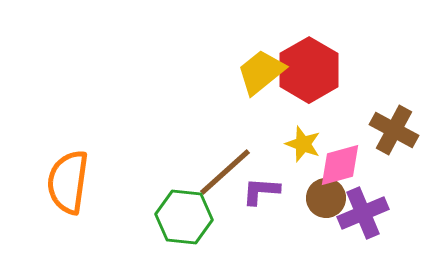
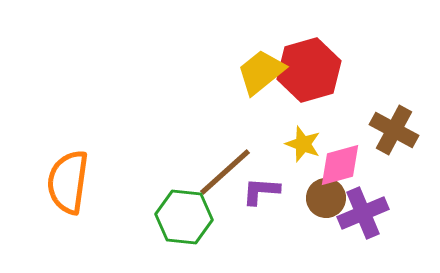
red hexagon: rotated 14 degrees clockwise
